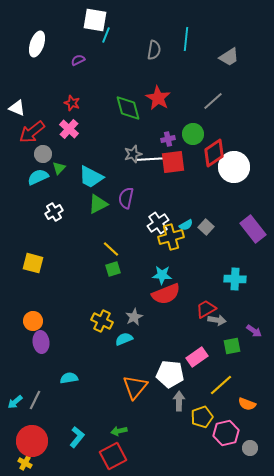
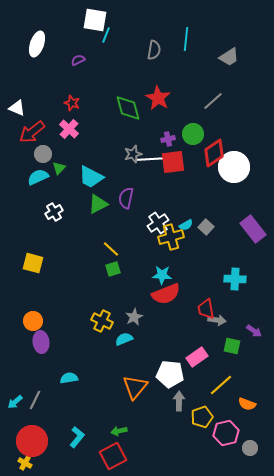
red trapezoid at (206, 309): rotated 70 degrees counterclockwise
green square at (232, 346): rotated 24 degrees clockwise
